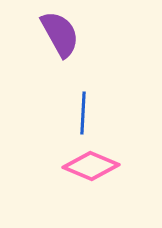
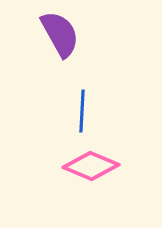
blue line: moved 1 px left, 2 px up
